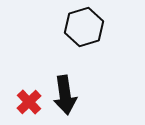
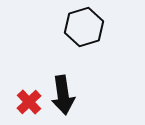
black arrow: moved 2 px left
